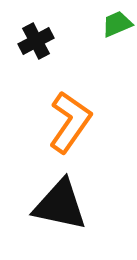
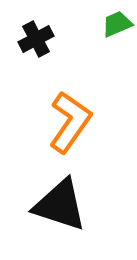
black cross: moved 2 px up
black triangle: rotated 6 degrees clockwise
